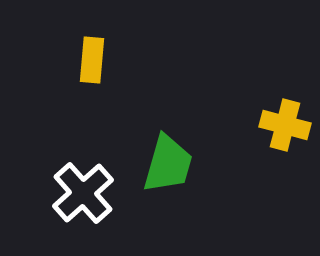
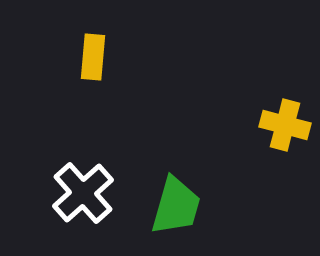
yellow rectangle: moved 1 px right, 3 px up
green trapezoid: moved 8 px right, 42 px down
